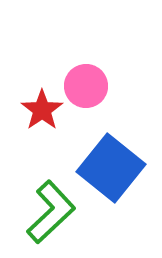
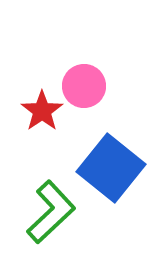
pink circle: moved 2 px left
red star: moved 1 px down
